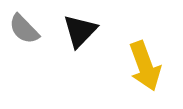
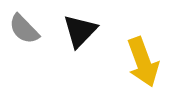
yellow arrow: moved 2 px left, 4 px up
